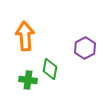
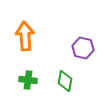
purple hexagon: moved 2 px left; rotated 20 degrees counterclockwise
green diamond: moved 15 px right, 12 px down
